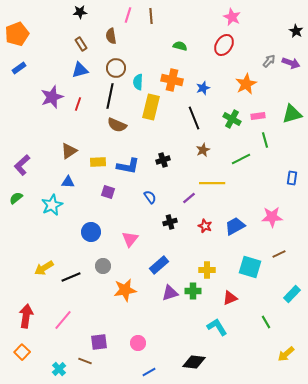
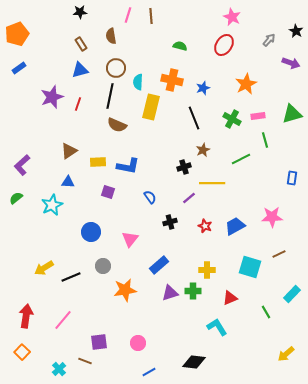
gray arrow at (269, 61): moved 21 px up
black cross at (163, 160): moved 21 px right, 7 px down
green line at (266, 322): moved 10 px up
